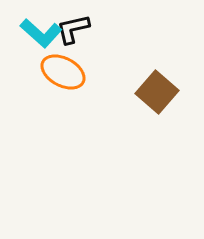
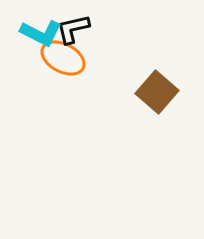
cyan L-shape: rotated 15 degrees counterclockwise
orange ellipse: moved 14 px up
